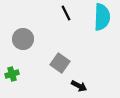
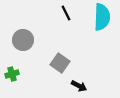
gray circle: moved 1 px down
